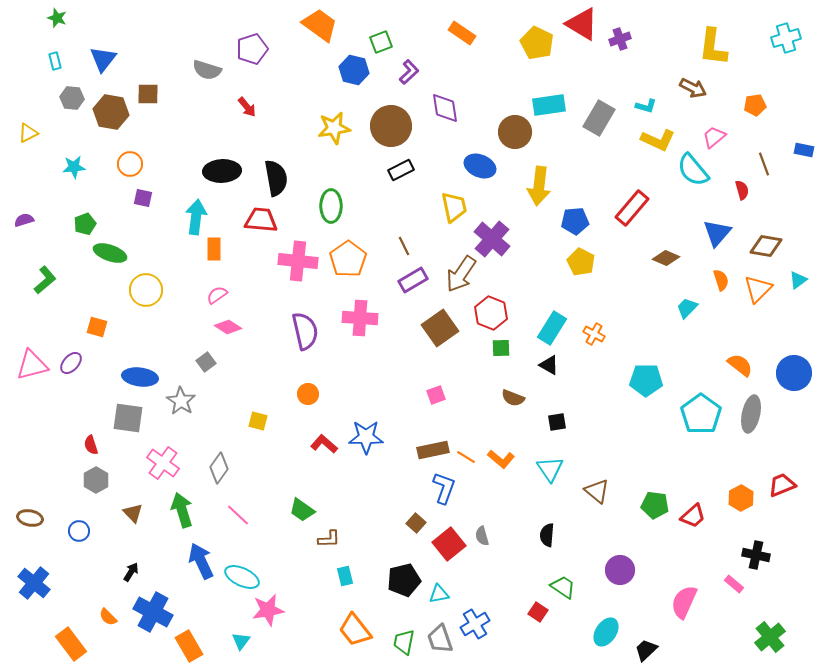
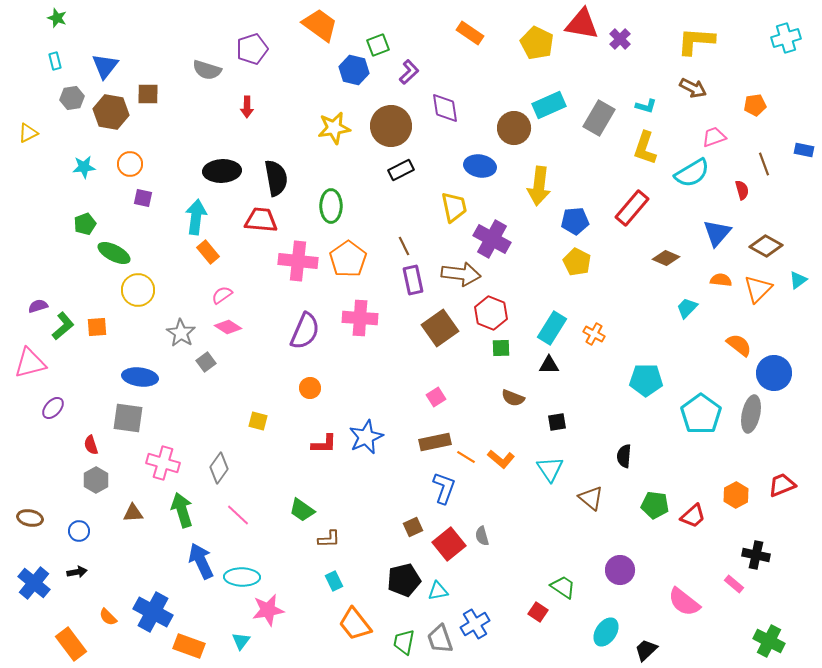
red triangle at (582, 24): rotated 21 degrees counterclockwise
orange rectangle at (462, 33): moved 8 px right
purple cross at (620, 39): rotated 25 degrees counterclockwise
green square at (381, 42): moved 3 px left, 3 px down
yellow L-shape at (713, 47): moved 17 px left, 6 px up; rotated 87 degrees clockwise
blue triangle at (103, 59): moved 2 px right, 7 px down
gray hexagon at (72, 98): rotated 15 degrees counterclockwise
cyan rectangle at (549, 105): rotated 16 degrees counterclockwise
red arrow at (247, 107): rotated 40 degrees clockwise
brown circle at (515, 132): moved 1 px left, 4 px up
pink trapezoid at (714, 137): rotated 20 degrees clockwise
yellow L-shape at (658, 140): moved 13 px left, 8 px down; rotated 84 degrees clockwise
blue ellipse at (480, 166): rotated 12 degrees counterclockwise
cyan star at (74, 167): moved 10 px right
cyan semicircle at (693, 170): moved 1 px left, 3 px down; rotated 81 degrees counterclockwise
purple semicircle at (24, 220): moved 14 px right, 86 px down
purple cross at (492, 239): rotated 12 degrees counterclockwise
brown diamond at (766, 246): rotated 20 degrees clockwise
orange rectangle at (214, 249): moved 6 px left, 3 px down; rotated 40 degrees counterclockwise
green ellipse at (110, 253): moved 4 px right; rotated 8 degrees clockwise
yellow pentagon at (581, 262): moved 4 px left
brown arrow at (461, 274): rotated 117 degrees counterclockwise
green L-shape at (45, 280): moved 18 px right, 46 px down
purple rectangle at (413, 280): rotated 72 degrees counterclockwise
orange semicircle at (721, 280): rotated 65 degrees counterclockwise
yellow circle at (146, 290): moved 8 px left
pink semicircle at (217, 295): moved 5 px right
orange square at (97, 327): rotated 20 degrees counterclockwise
purple semicircle at (305, 331): rotated 36 degrees clockwise
purple ellipse at (71, 363): moved 18 px left, 45 px down
pink triangle at (32, 365): moved 2 px left, 2 px up
black triangle at (549, 365): rotated 30 degrees counterclockwise
orange semicircle at (740, 365): moved 1 px left, 20 px up
blue circle at (794, 373): moved 20 px left
orange circle at (308, 394): moved 2 px right, 6 px up
pink square at (436, 395): moved 2 px down; rotated 12 degrees counterclockwise
gray star at (181, 401): moved 68 px up
blue star at (366, 437): rotated 24 degrees counterclockwise
red L-shape at (324, 444): rotated 140 degrees clockwise
brown rectangle at (433, 450): moved 2 px right, 8 px up
pink cross at (163, 463): rotated 20 degrees counterclockwise
brown triangle at (597, 491): moved 6 px left, 7 px down
orange hexagon at (741, 498): moved 5 px left, 3 px up
brown triangle at (133, 513): rotated 50 degrees counterclockwise
brown square at (416, 523): moved 3 px left, 4 px down; rotated 24 degrees clockwise
black semicircle at (547, 535): moved 77 px right, 79 px up
black arrow at (131, 572): moved 54 px left; rotated 48 degrees clockwise
cyan rectangle at (345, 576): moved 11 px left, 5 px down; rotated 12 degrees counterclockwise
cyan ellipse at (242, 577): rotated 24 degrees counterclockwise
cyan triangle at (439, 594): moved 1 px left, 3 px up
pink semicircle at (684, 602): rotated 76 degrees counterclockwise
orange trapezoid at (355, 630): moved 6 px up
green cross at (770, 637): moved 1 px left, 4 px down; rotated 24 degrees counterclockwise
orange rectangle at (189, 646): rotated 40 degrees counterclockwise
